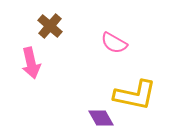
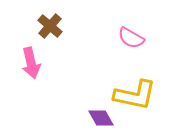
pink semicircle: moved 17 px right, 5 px up
